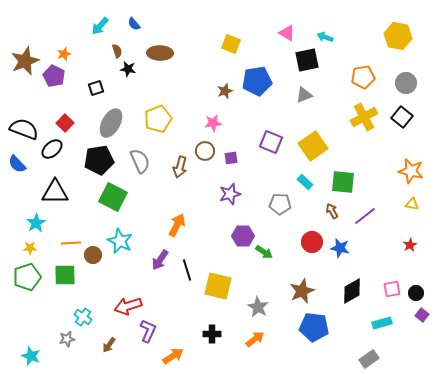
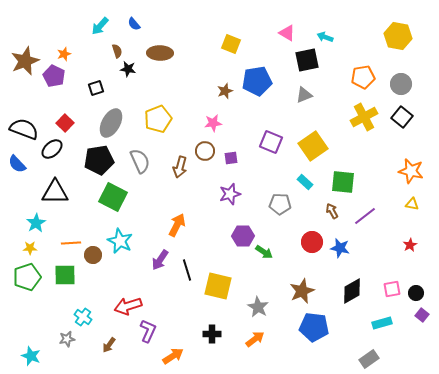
gray circle at (406, 83): moved 5 px left, 1 px down
